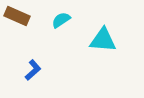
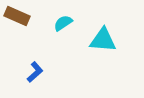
cyan semicircle: moved 2 px right, 3 px down
blue L-shape: moved 2 px right, 2 px down
